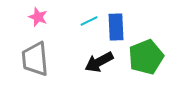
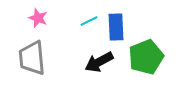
pink star: moved 1 px down
gray trapezoid: moved 3 px left, 1 px up
